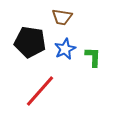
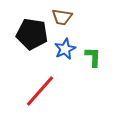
black pentagon: moved 2 px right, 8 px up
